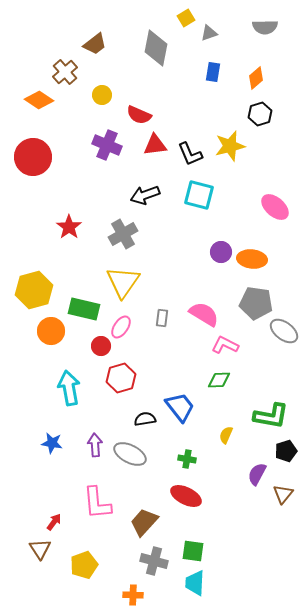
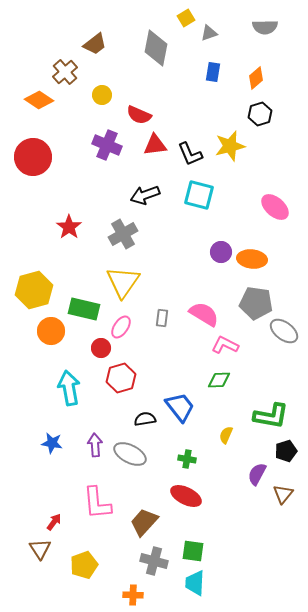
red circle at (101, 346): moved 2 px down
